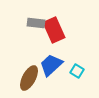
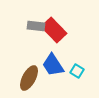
gray rectangle: moved 3 px down
red rectangle: rotated 20 degrees counterclockwise
blue trapezoid: moved 2 px right; rotated 80 degrees counterclockwise
